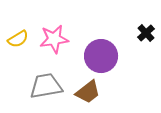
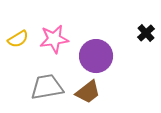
purple circle: moved 5 px left
gray trapezoid: moved 1 px right, 1 px down
